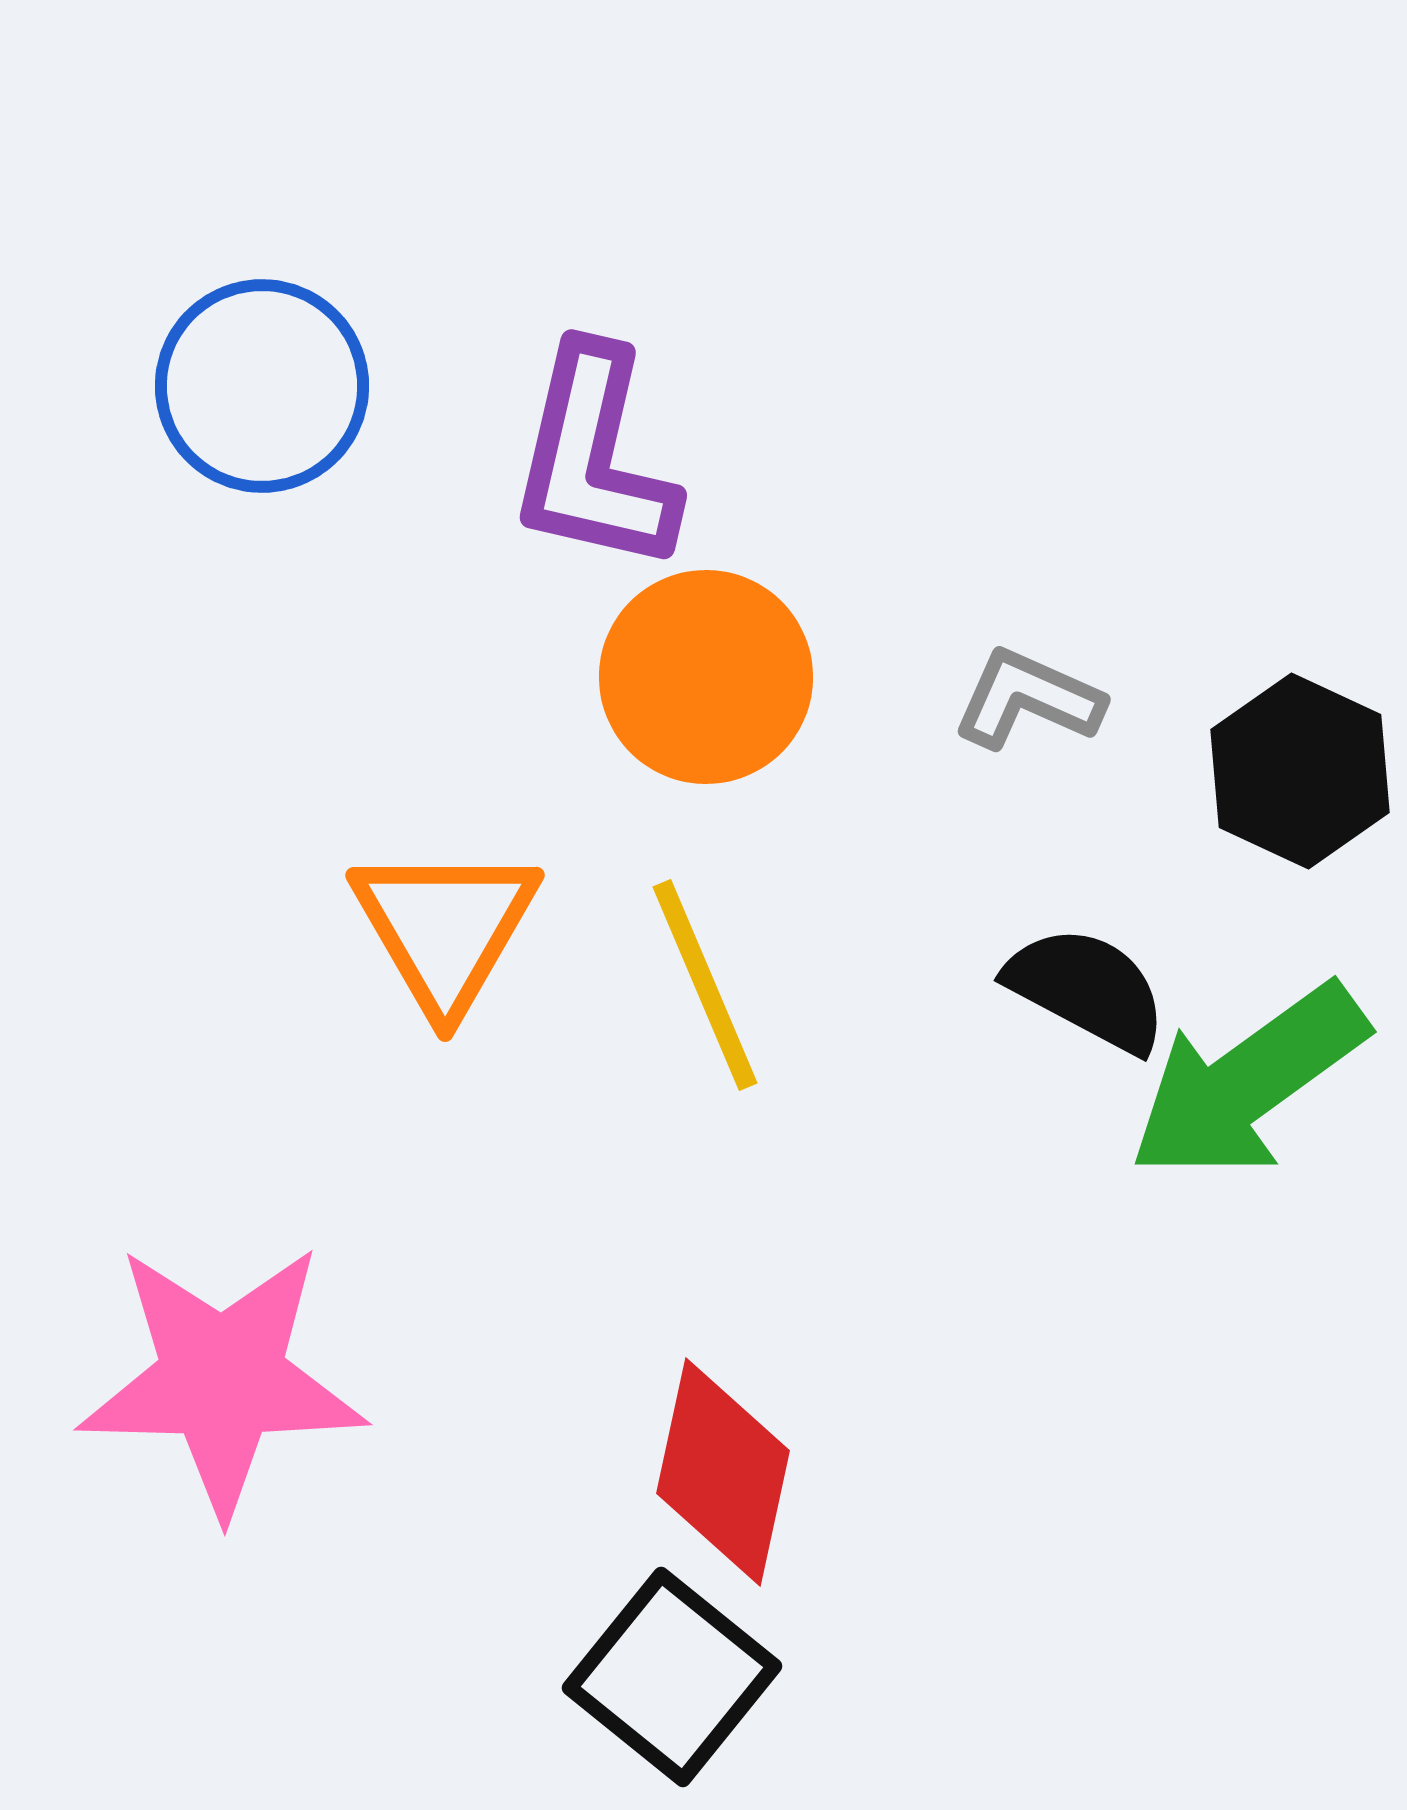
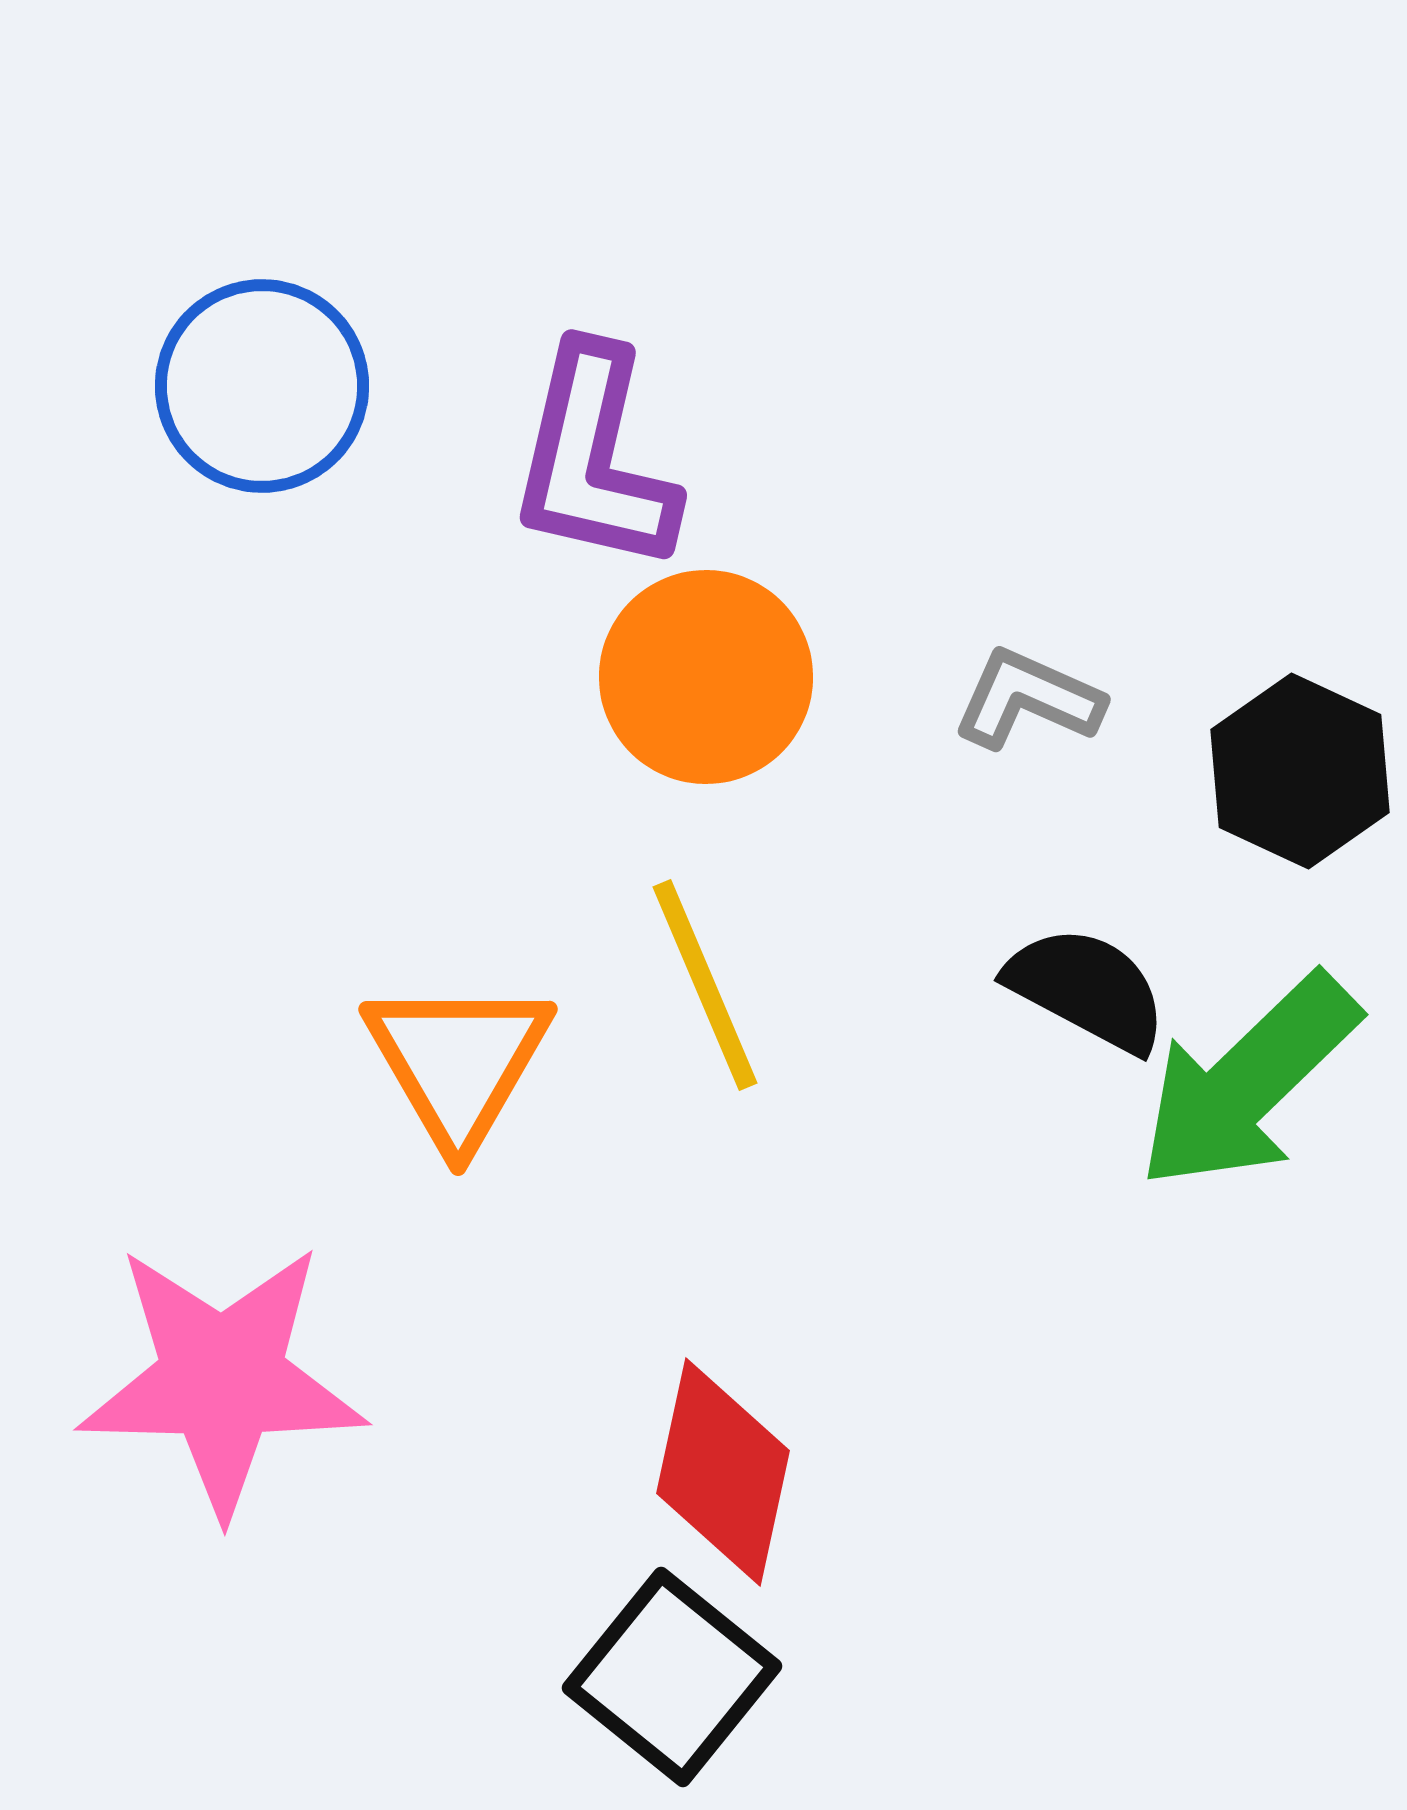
orange triangle: moved 13 px right, 134 px down
green arrow: rotated 8 degrees counterclockwise
